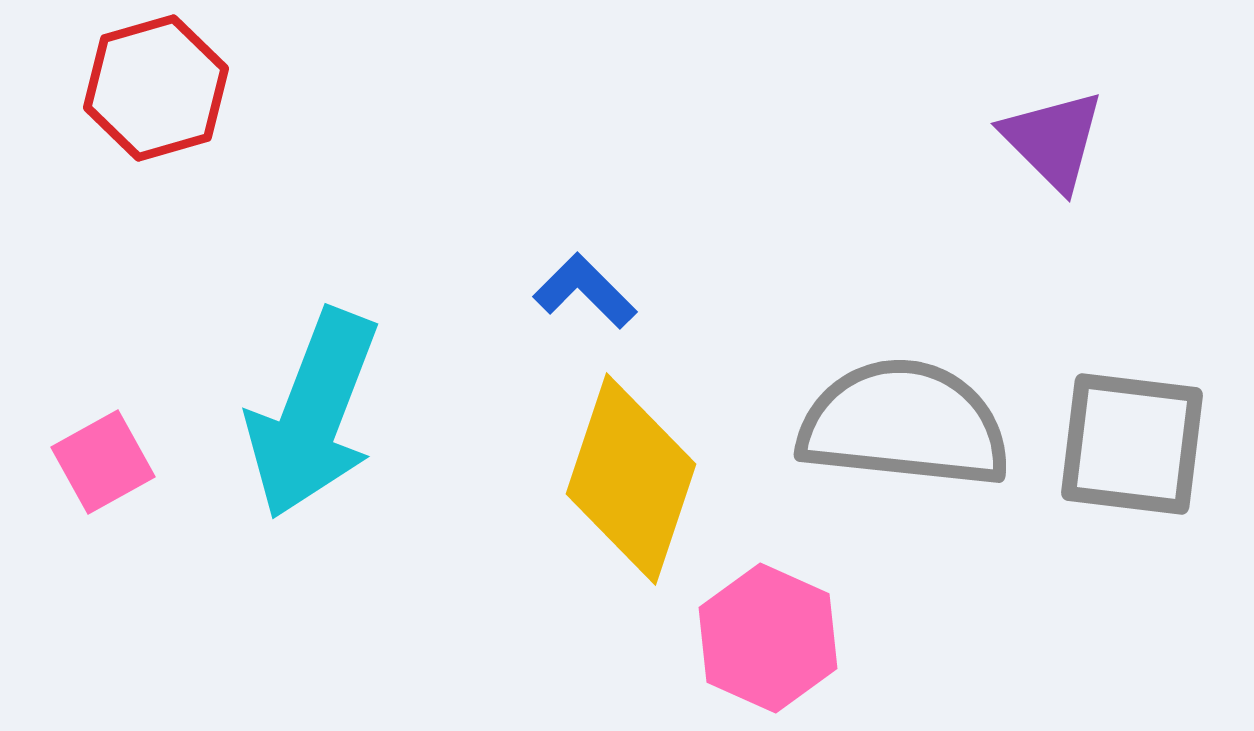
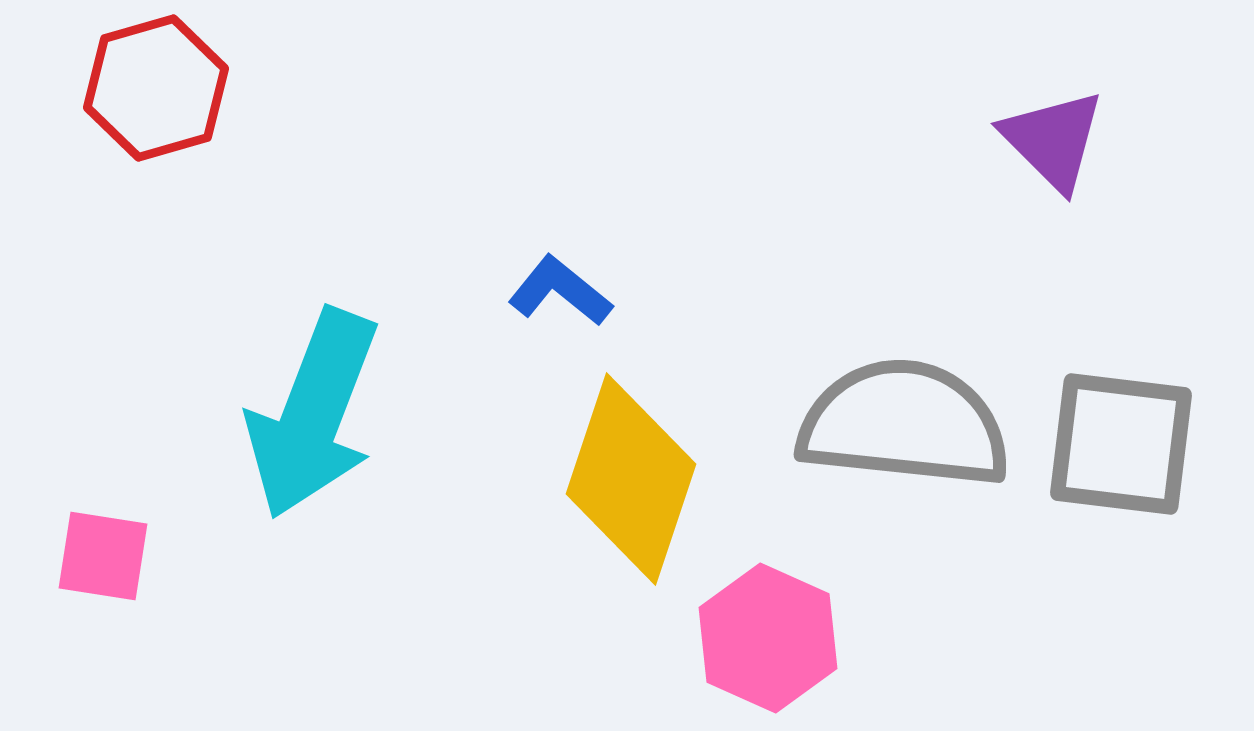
blue L-shape: moved 25 px left; rotated 6 degrees counterclockwise
gray square: moved 11 px left
pink square: moved 94 px down; rotated 38 degrees clockwise
